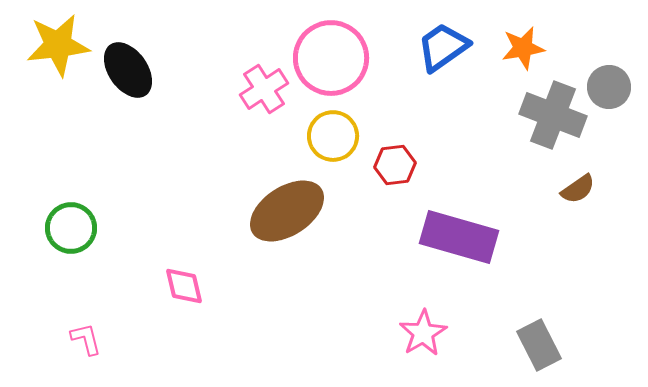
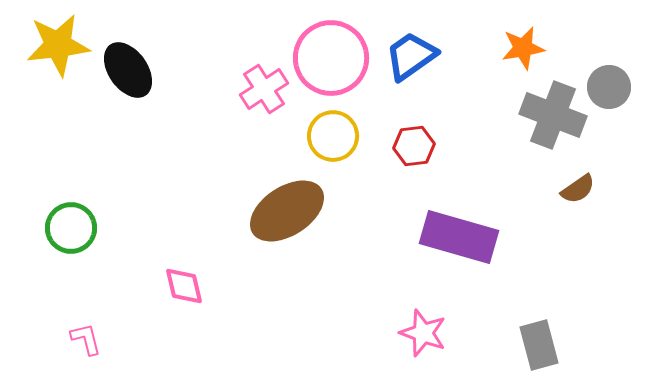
blue trapezoid: moved 32 px left, 9 px down
red hexagon: moved 19 px right, 19 px up
pink star: rotated 21 degrees counterclockwise
gray rectangle: rotated 12 degrees clockwise
